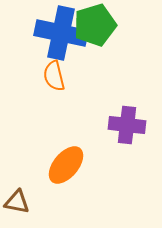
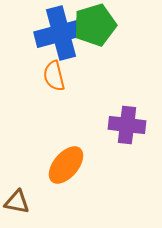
blue cross: rotated 27 degrees counterclockwise
